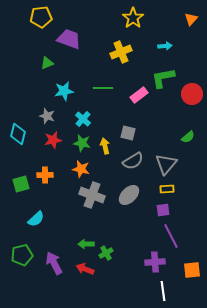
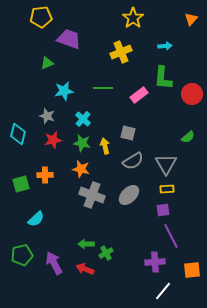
green L-shape: rotated 75 degrees counterclockwise
gray triangle: rotated 10 degrees counterclockwise
white line: rotated 48 degrees clockwise
